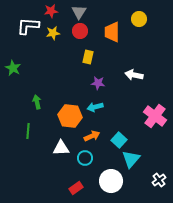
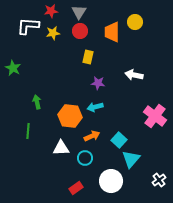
yellow circle: moved 4 px left, 3 px down
